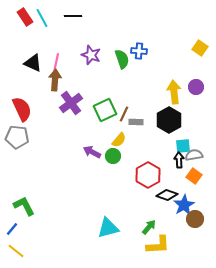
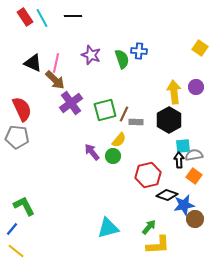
brown arrow: rotated 130 degrees clockwise
green square: rotated 10 degrees clockwise
purple arrow: rotated 24 degrees clockwise
red hexagon: rotated 15 degrees clockwise
blue star: rotated 20 degrees clockwise
